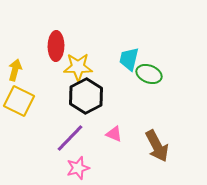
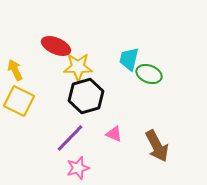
red ellipse: rotated 68 degrees counterclockwise
yellow arrow: rotated 40 degrees counterclockwise
black hexagon: rotated 12 degrees clockwise
